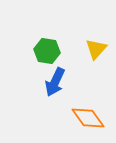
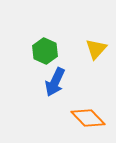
green hexagon: moved 2 px left; rotated 15 degrees clockwise
orange diamond: rotated 8 degrees counterclockwise
